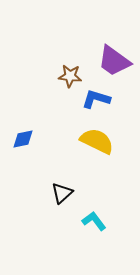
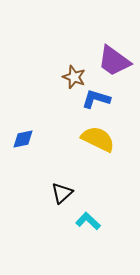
brown star: moved 4 px right, 1 px down; rotated 15 degrees clockwise
yellow semicircle: moved 1 px right, 2 px up
cyan L-shape: moved 6 px left; rotated 10 degrees counterclockwise
